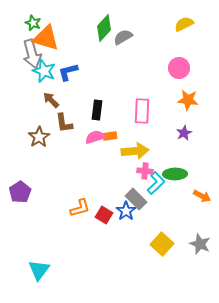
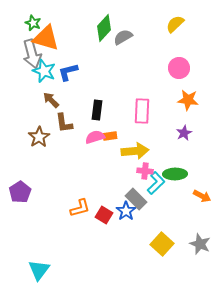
yellow semicircle: moved 9 px left; rotated 18 degrees counterclockwise
